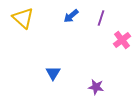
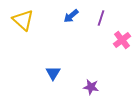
yellow triangle: moved 2 px down
purple star: moved 5 px left
